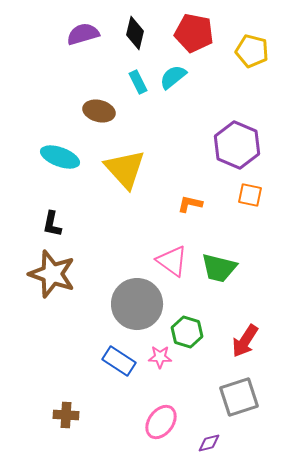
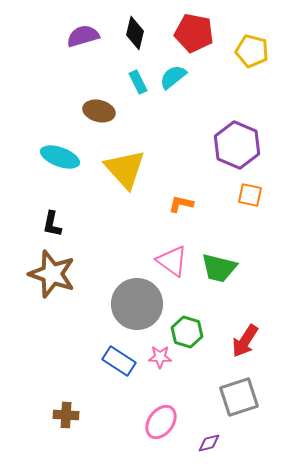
purple semicircle: moved 2 px down
orange L-shape: moved 9 px left
